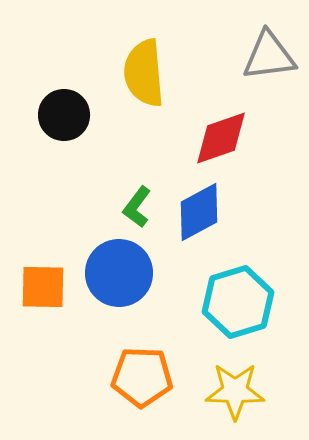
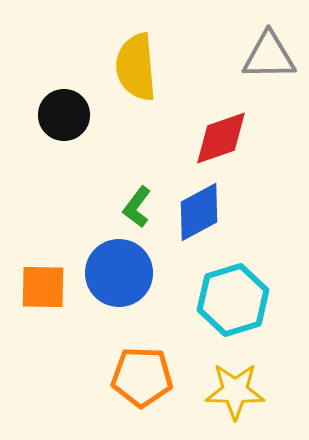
gray triangle: rotated 6 degrees clockwise
yellow semicircle: moved 8 px left, 6 px up
cyan hexagon: moved 5 px left, 2 px up
